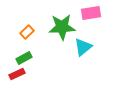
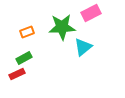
pink rectangle: rotated 18 degrees counterclockwise
orange rectangle: rotated 24 degrees clockwise
